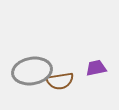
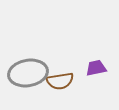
gray ellipse: moved 4 px left, 2 px down
